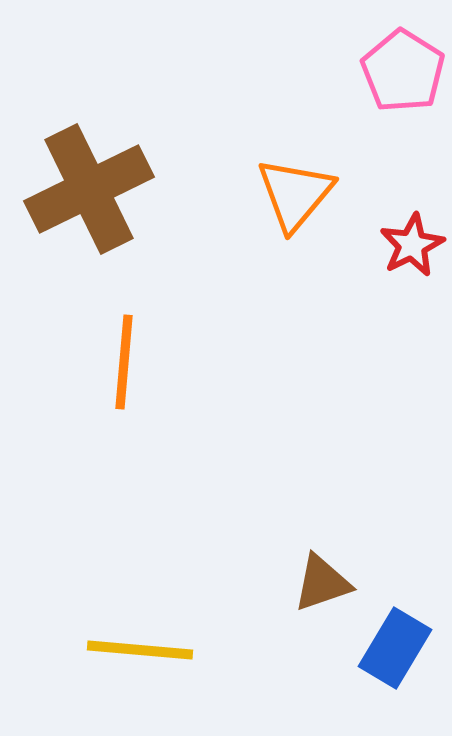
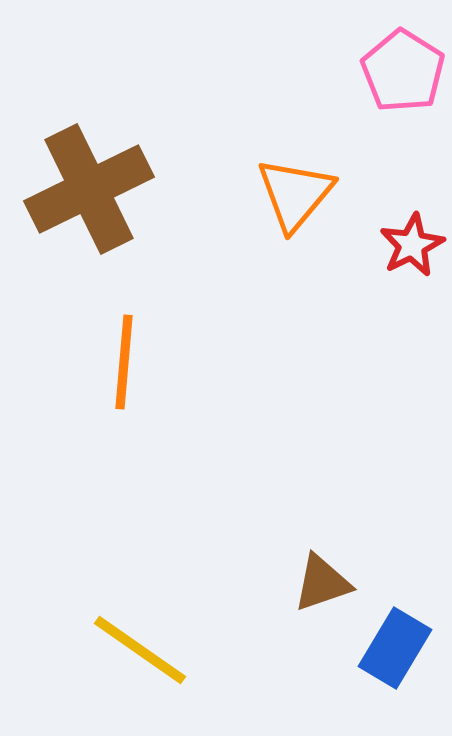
yellow line: rotated 30 degrees clockwise
